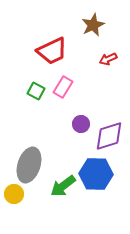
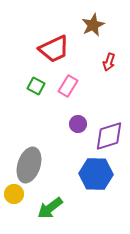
red trapezoid: moved 2 px right, 2 px up
red arrow: moved 1 px right, 3 px down; rotated 48 degrees counterclockwise
pink rectangle: moved 5 px right, 1 px up
green square: moved 5 px up
purple circle: moved 3 px left
green arrow: moved 13 px left, 22 px down
